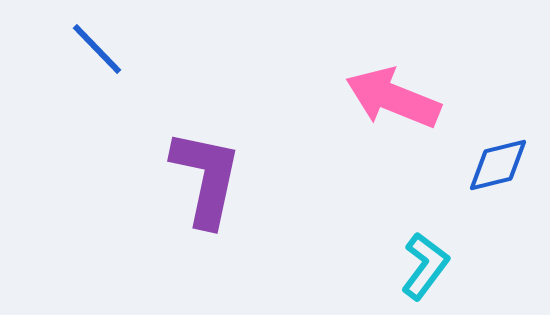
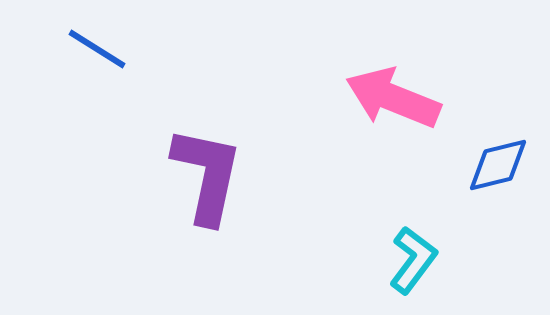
blue line: rotated 14 degrees counterclockwise
purple L-shape: moved 1 px right, 3 px up
cyan L-shape: moved 12 px left, 6 px up
